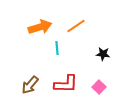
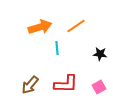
black star: moved 3 px left
pink square: rotated 16 degrees clockwise
